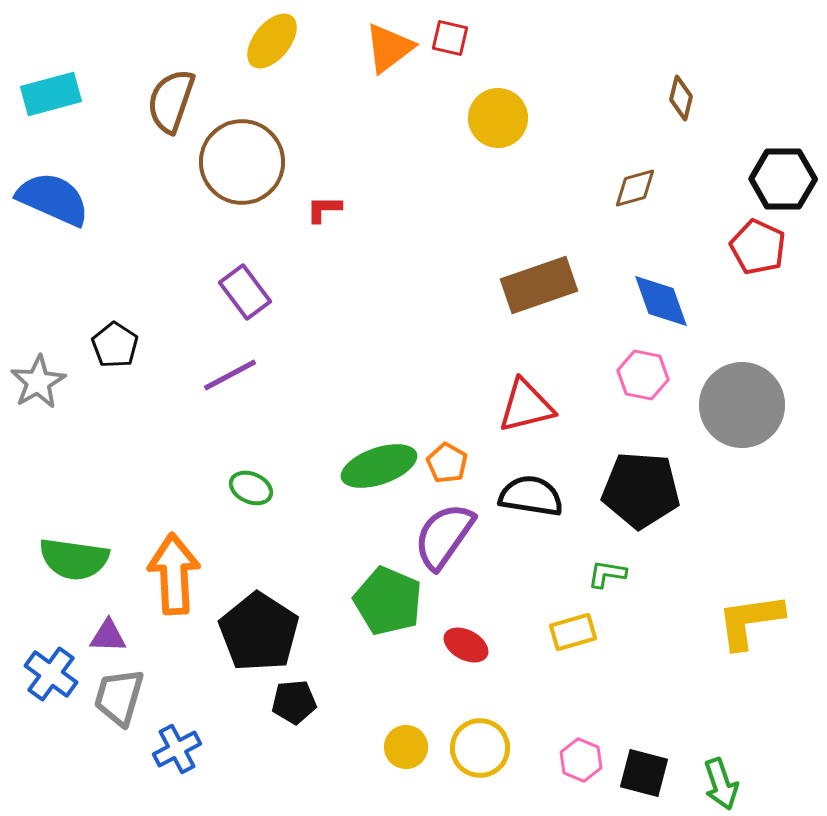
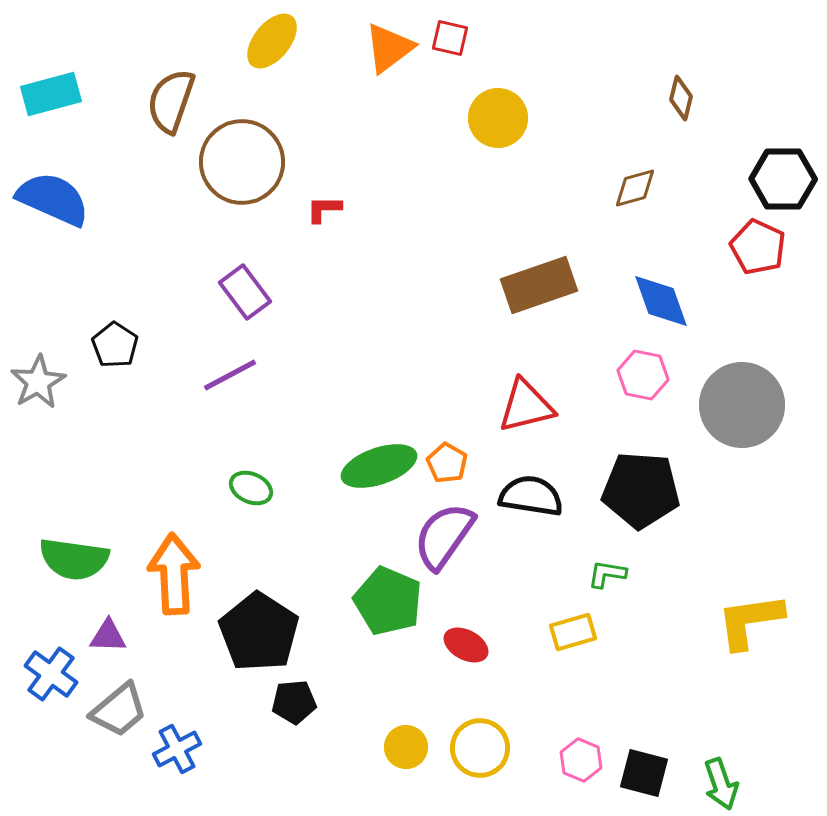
gray trapezoid at (119, 697): moved 13 px down; rotated 146 degrees counterclockwise
